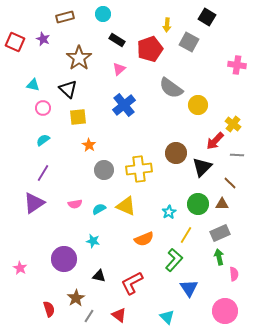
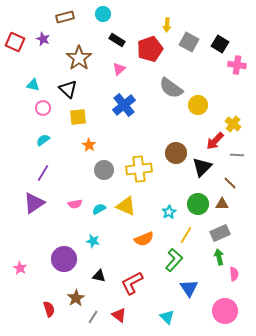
black square at (207, 17): moved 13 px right, 27 px down
gray line at (89, 316): moved 4 px right, 1 px down
